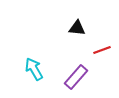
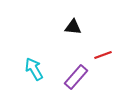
black triangle: moved 4 px left, 1 px up
red line: moved 1 px right, 5 px down
